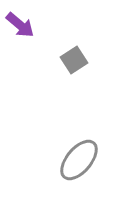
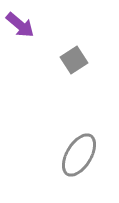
gray ellipse: moved 5 px up; rotated 9 degrees counterclockwise
